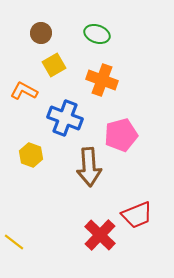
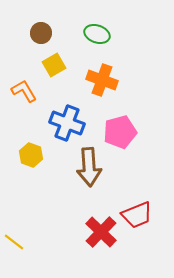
orange L-shape: rotated 32 degrees clockwise
blue cross: moved 2 px right, 5 px down
pink pentagon: moved 1 px left, 3 px up
red cross: moved 1 px right, 3 px up
